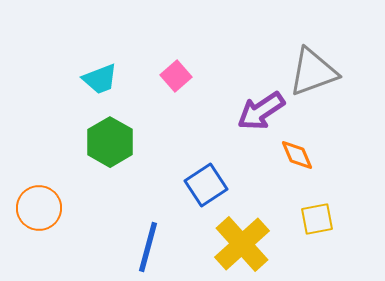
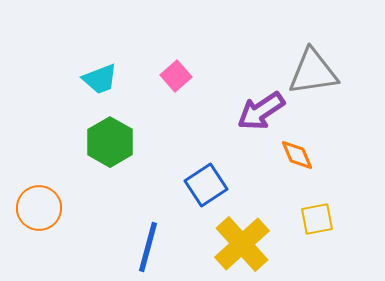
gray triangle: rotated 12 degrees clockwise
